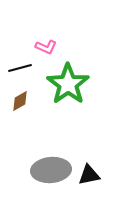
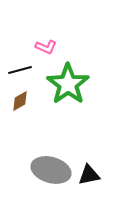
black line: moved 2 px down
gray ellipse: rotated 21 degrees clockwise
